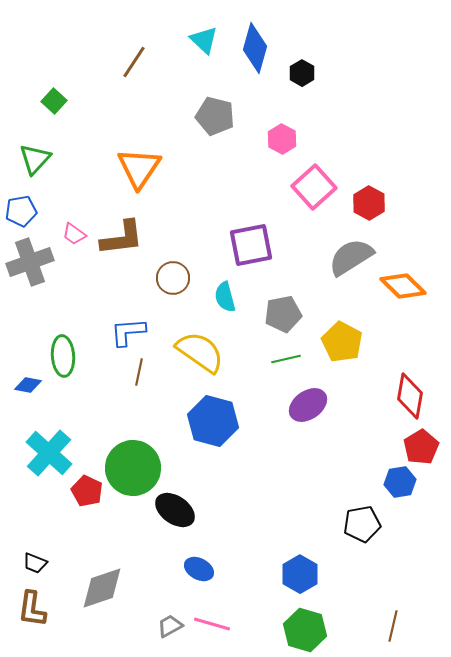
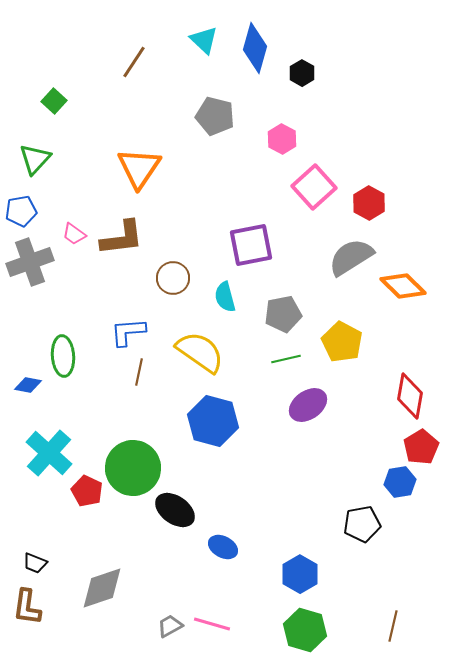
blue ellipse at (199, 569): moved 24 px right, 22 px up
brown L-shape at (32, 609): moved 5 px left, 2 px up
